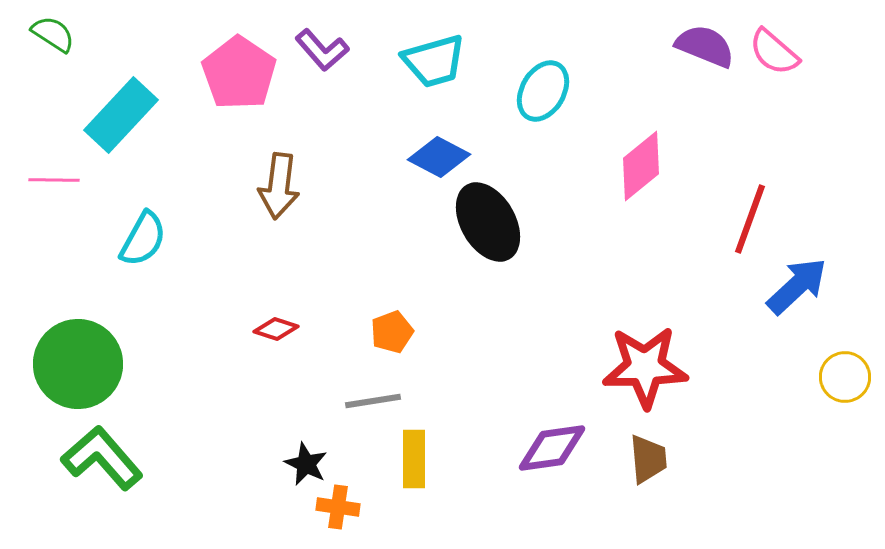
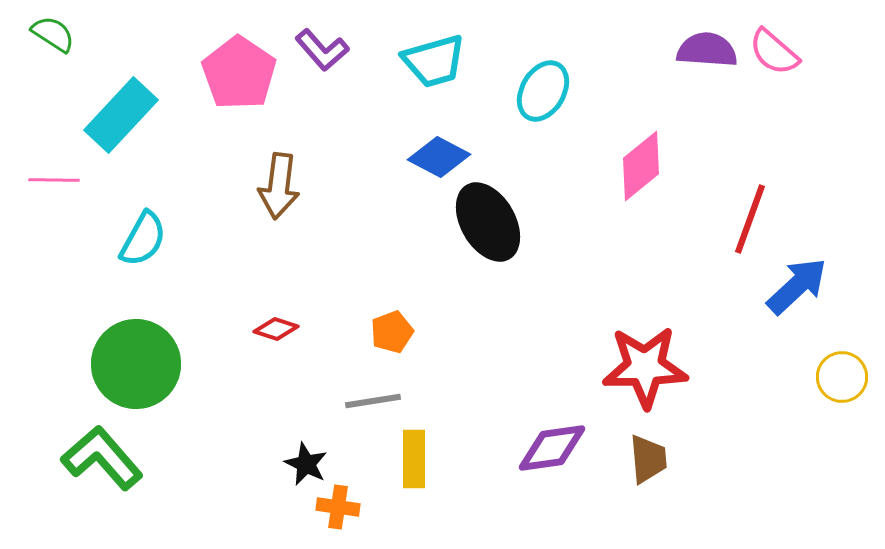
purple semicircle: moved 2 px right, 4 px down; rotated 18 degrees counterclockwise
green circle: moved 58 px right
yellow circle: moved 3 px left
